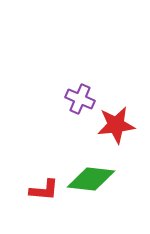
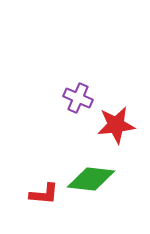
purple cross: moved 2 px left, 1 px up
red L-shape: moved 4 px down
